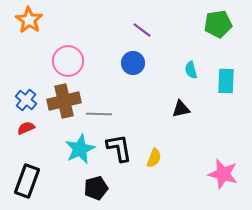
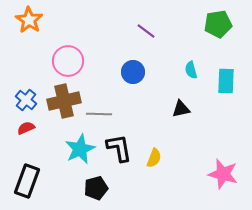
purple line: moved 4 px right, 1 px down
blue circle: moved 9 px down
